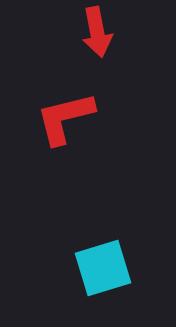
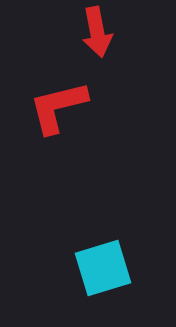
red L-shape: moved 7 px left, 11 px up
